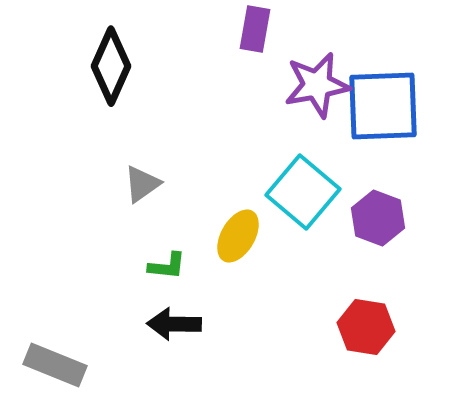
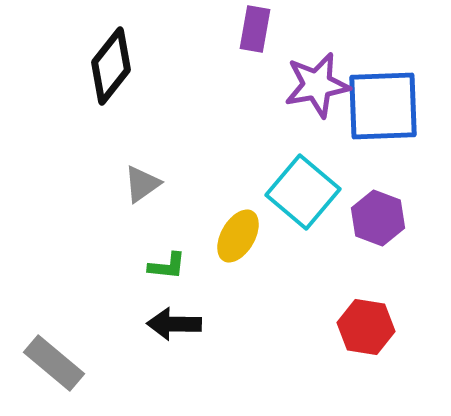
black diamond: rotated 14 degrees clockwise
gray rectangle: moved 1 px left, 2 px up; rotated 18 degrees clockwise
